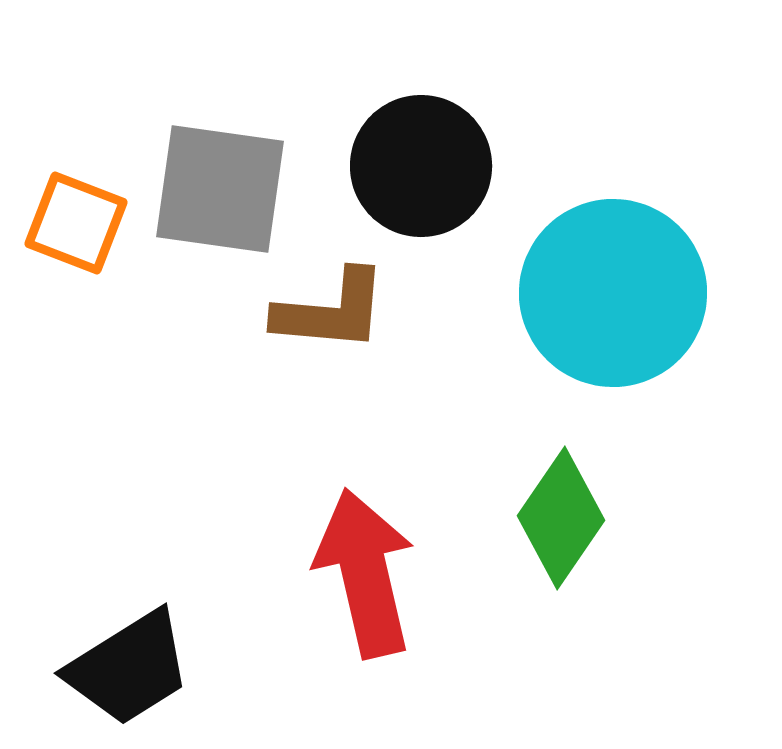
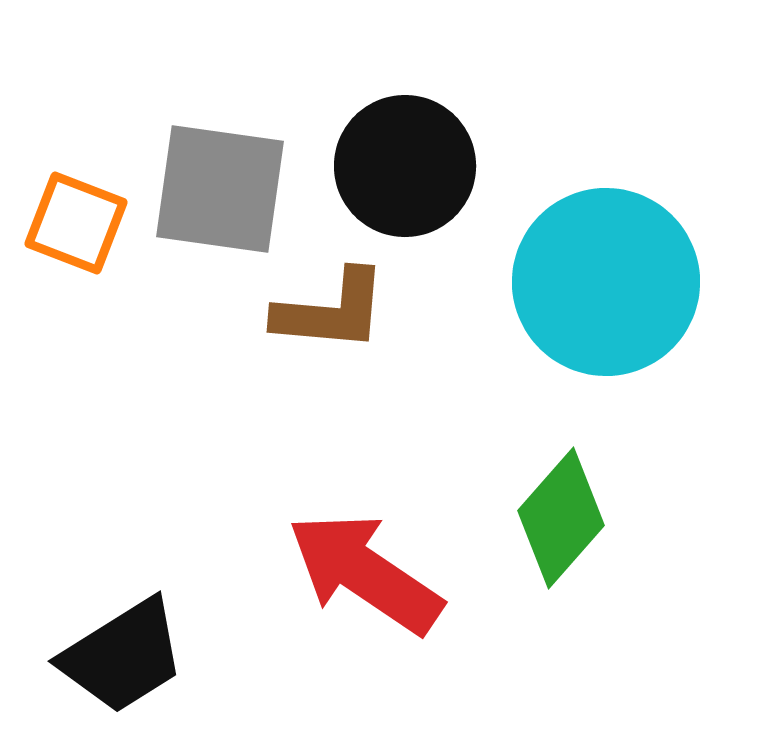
black circle: moved 16 px left
cyan circle: moved 7 px left, 11 px up
green diamond: rotated 7 degrees clockwise
red arrow: rotated 43 degrees counterclockwise
black trapezoid: moved 6 px left, 12 px up
